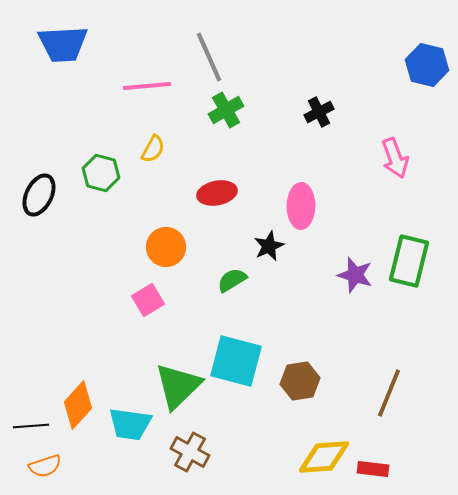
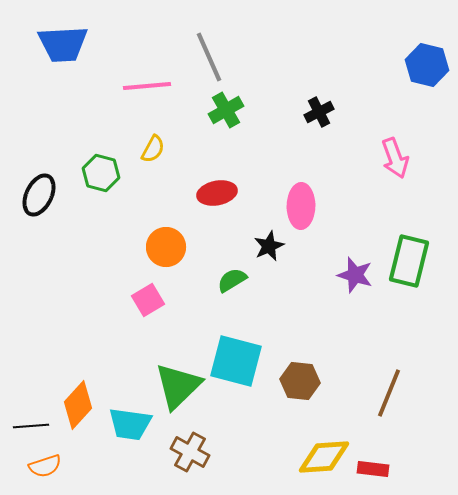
brown hexagon: rotated 15 degrees clockwise
